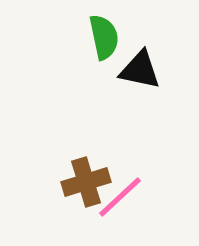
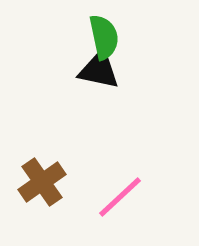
black triangle: moved 41 px left
brown cross: moved 44 px left; rotated 18 degrees counterclockwise
